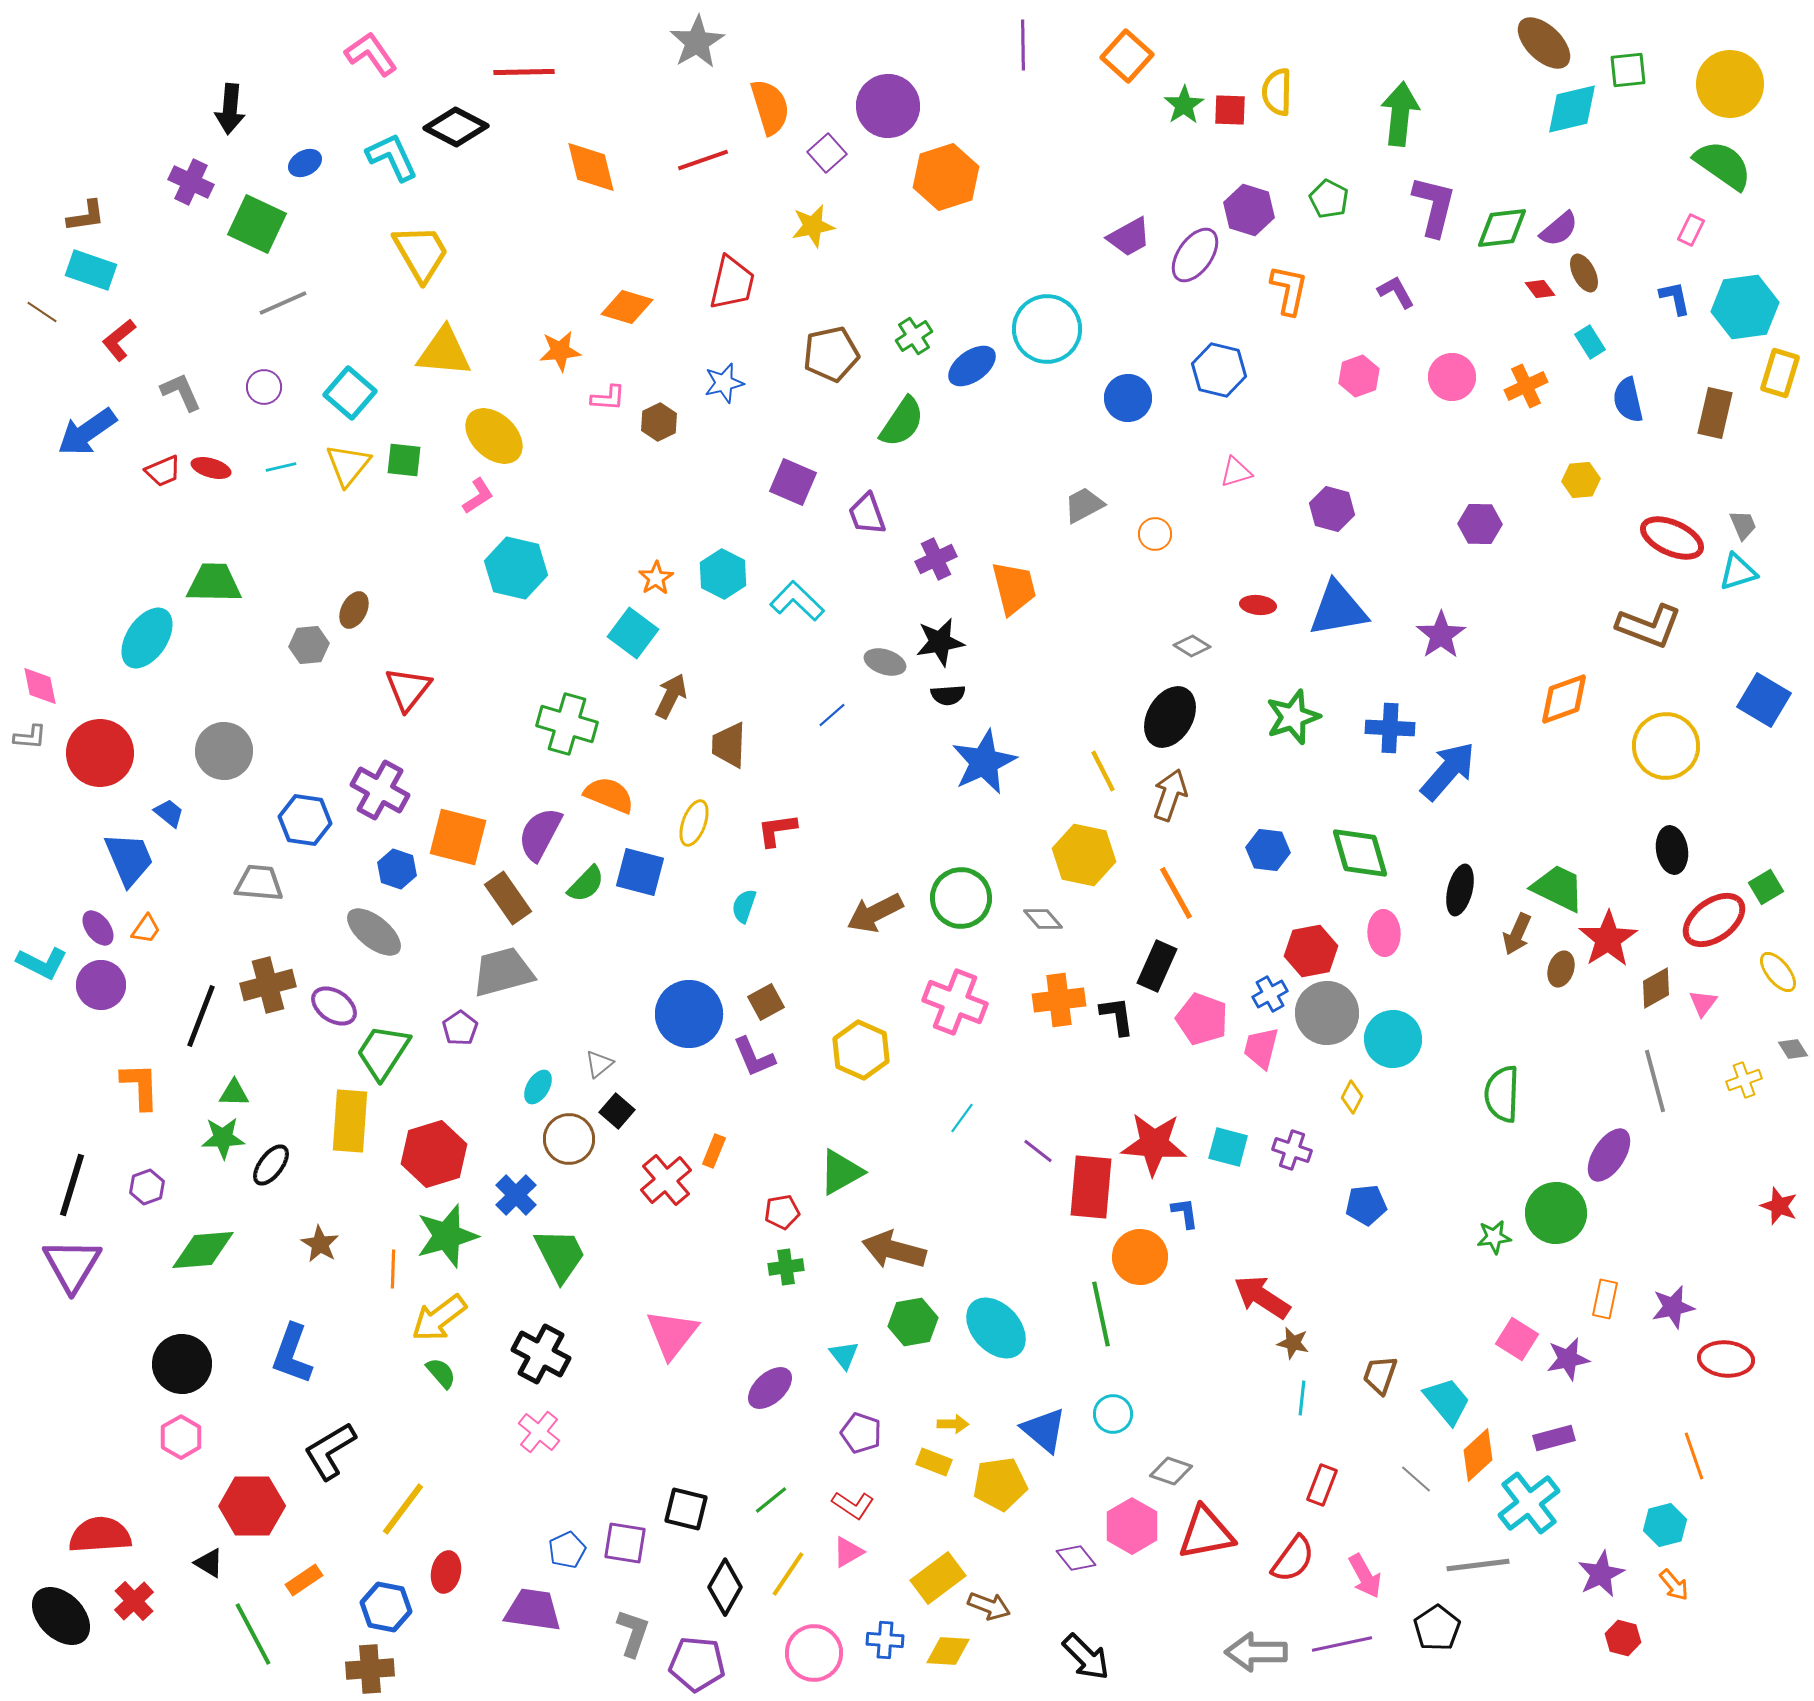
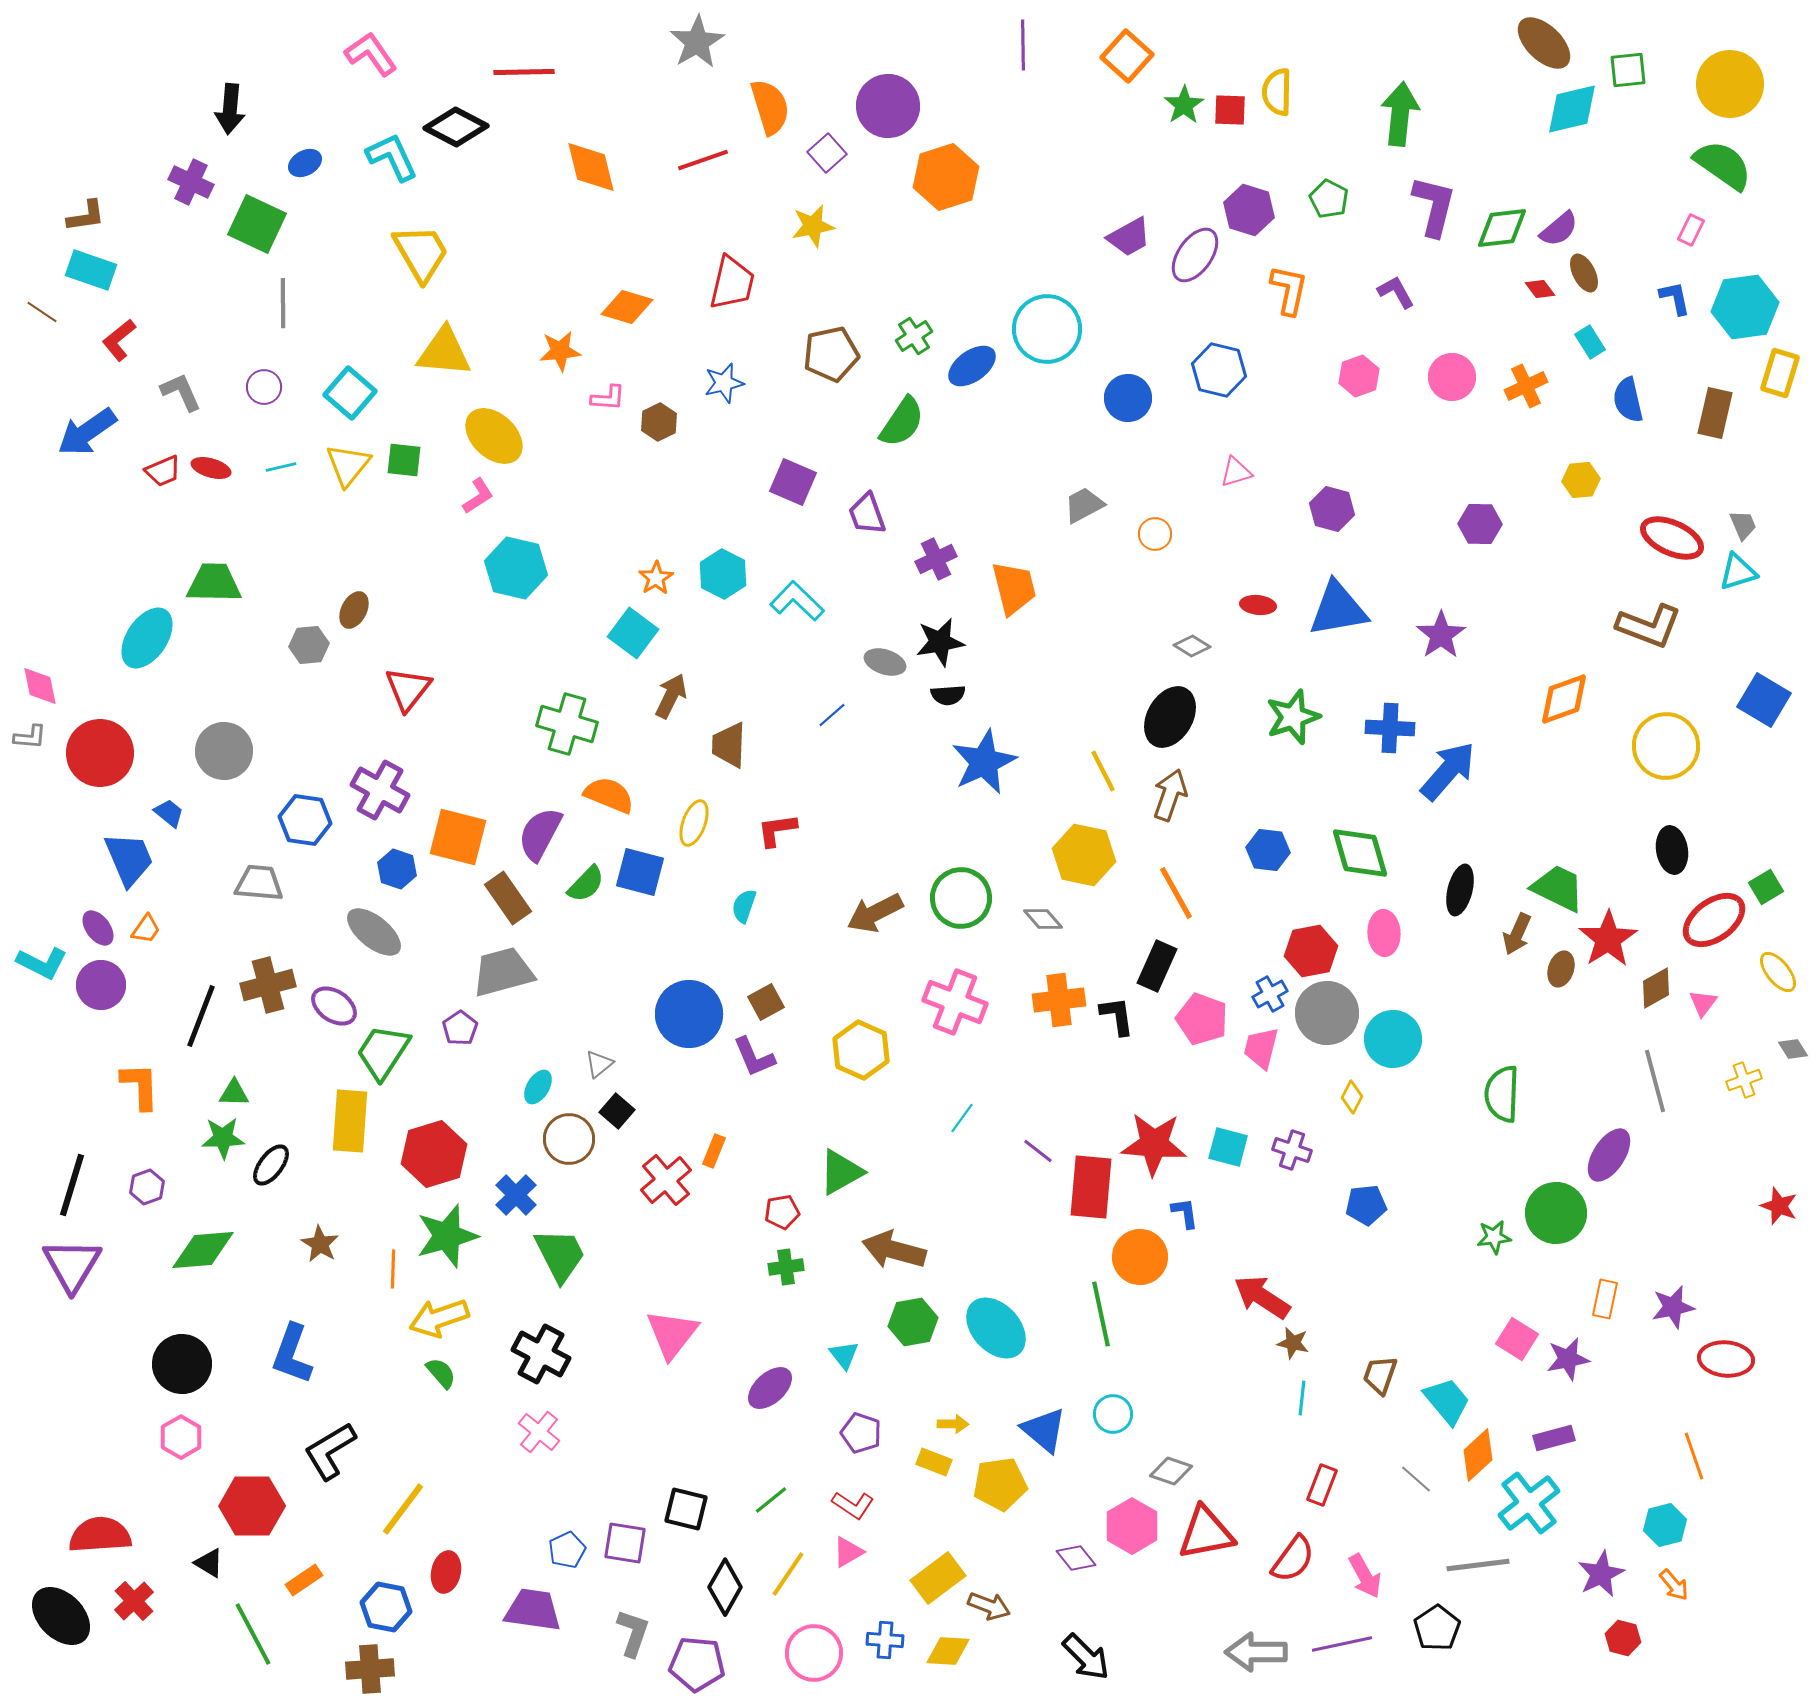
gray line at (283, 303): rotated 66 degrees counterclockwise
yellow arrow at (439, 1318): rotated 18 degrees clockwise
